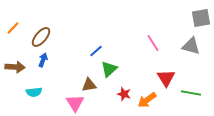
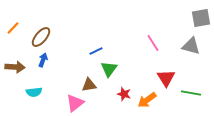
blue line: rotated 16 degrees clockwise
green triangle: rotated 12 degrees counterclockwise
pink triangle: rotated 24 degrees clockwise
